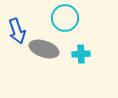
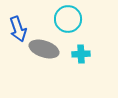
cyan circle: moved 3 px right, 1 px down
blue arrow: moved 1 px right, 2 px up
